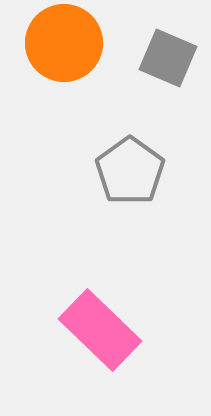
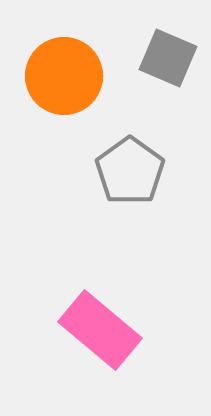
orange circle: moved 33 px down
pink rectangle: rotated 4 degrees counterclockwise
